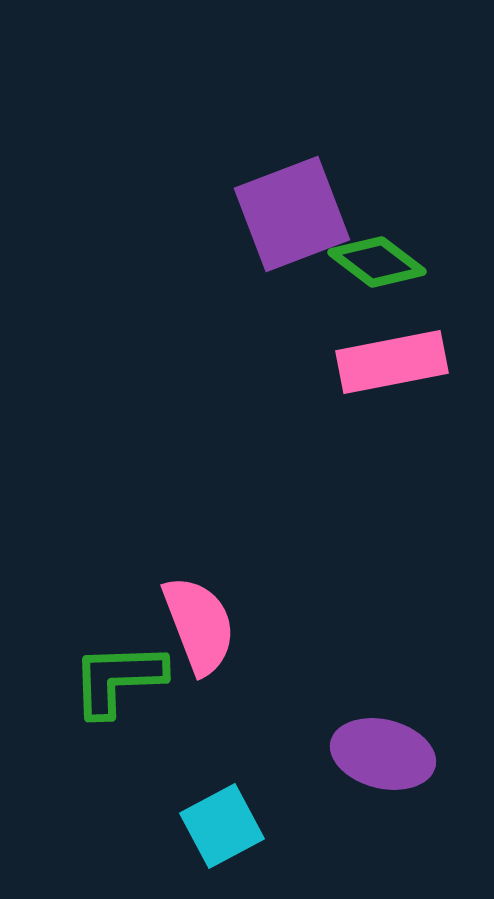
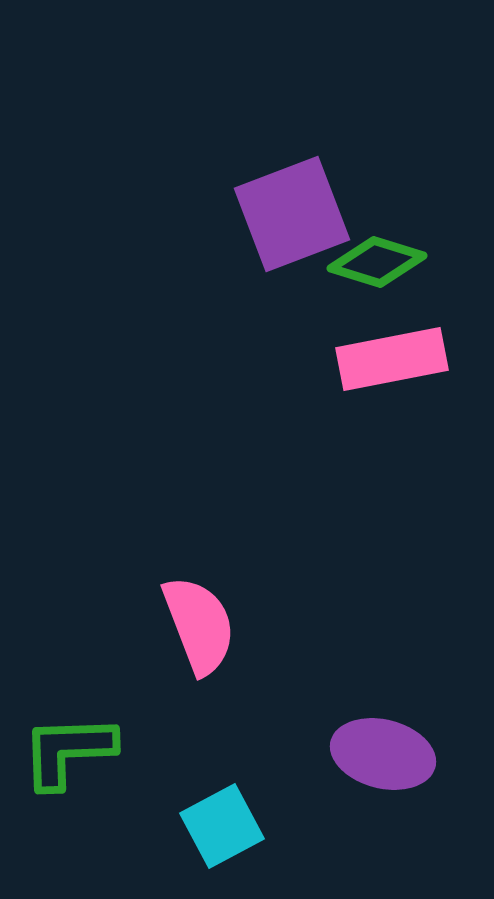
green diamond: rotated 20 degrees counterclockwise
pink rectangle: moved 3 px up
green L-shape: moved 50 px left, 72 px down
